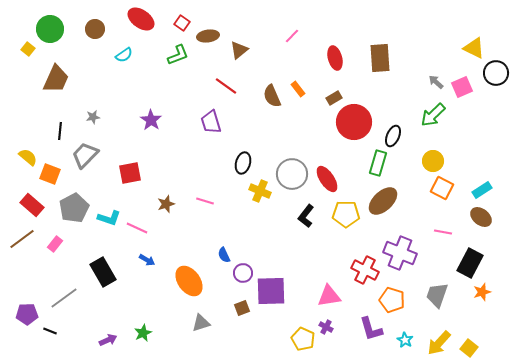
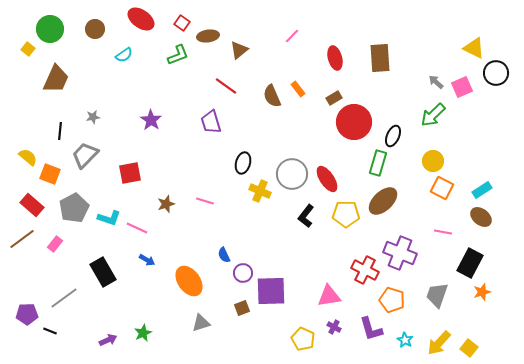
purple cross at (326, 327): moved 8 px right
